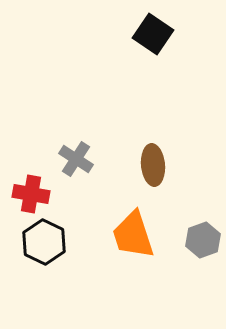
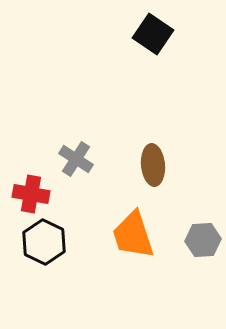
gray hexagon: rotated 16 degrees clockwise
